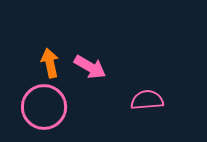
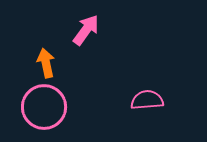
orange arrow: moved 4 px left
pink arrow: moved 4 px left, 37 px up; rotated 84 degrees counterclockwise
